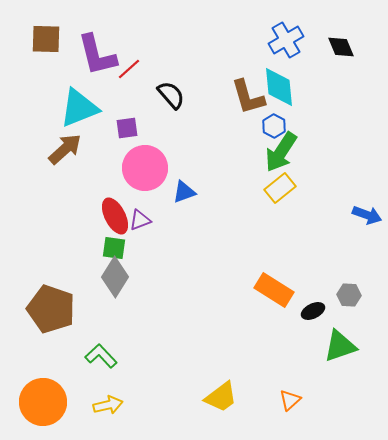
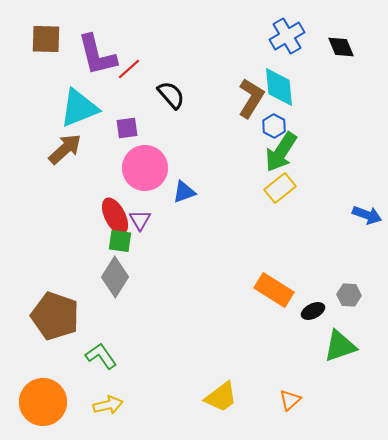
blue cross: moved 1 px right, 4 px up
brown L-shape: moved 3 px right, 1 px down; rotated 132 degrees counterclockwise
purple triangle: rotated 40 degrees counterclockwise
green square: moved 6 px right, 7 px up
brown pentagon: moved 4 px right, 7 px down
green L-shape: rotated 8 degrees clockwise
